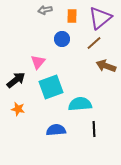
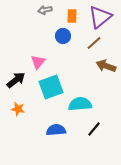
purple triangle: moved 1 px up
blue circle: moved 1 px right, 3 px up
black line: rotated 42 degrees clockwise
